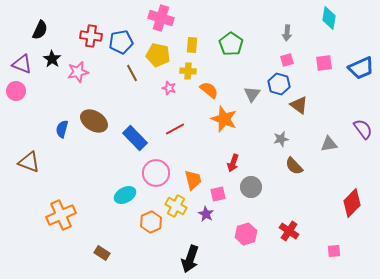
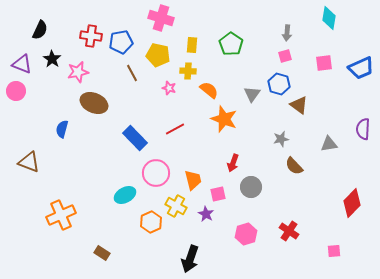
pink square at (287, 60): moved 2 px left, 4 px up
brown ellipse at (94, 121): moved 18 px up; rotated 8 degrees counterclockwise
purple semicircle at (363, 129): rotated 140 degrees counterclockwise
